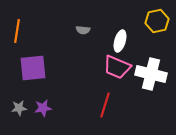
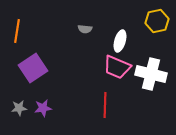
gray semicircle: moved 2 px right, 1 px up
purple square: rotated 28 degrees counterclockwise
red line: rotated 15 degrees counterclockwise
